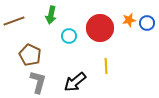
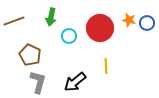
green arrow: moved 2 px down
orange star: rotated 24 degrees clockwise
